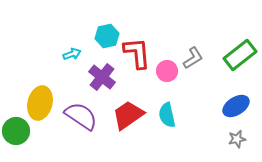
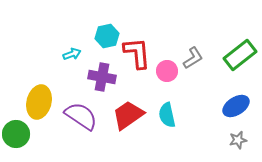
purple cross: rotated 28 degrees counterclockwise
yellow ellipse: moved 1 px left, 1 px up
green circle: moved 3 px down
gray star: moved 1 px right, 1 px down
